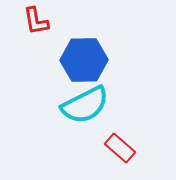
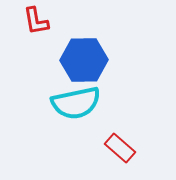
cyan semicircle: moved 9 px left, 2 px up; rotated 15 degrees clockwise
